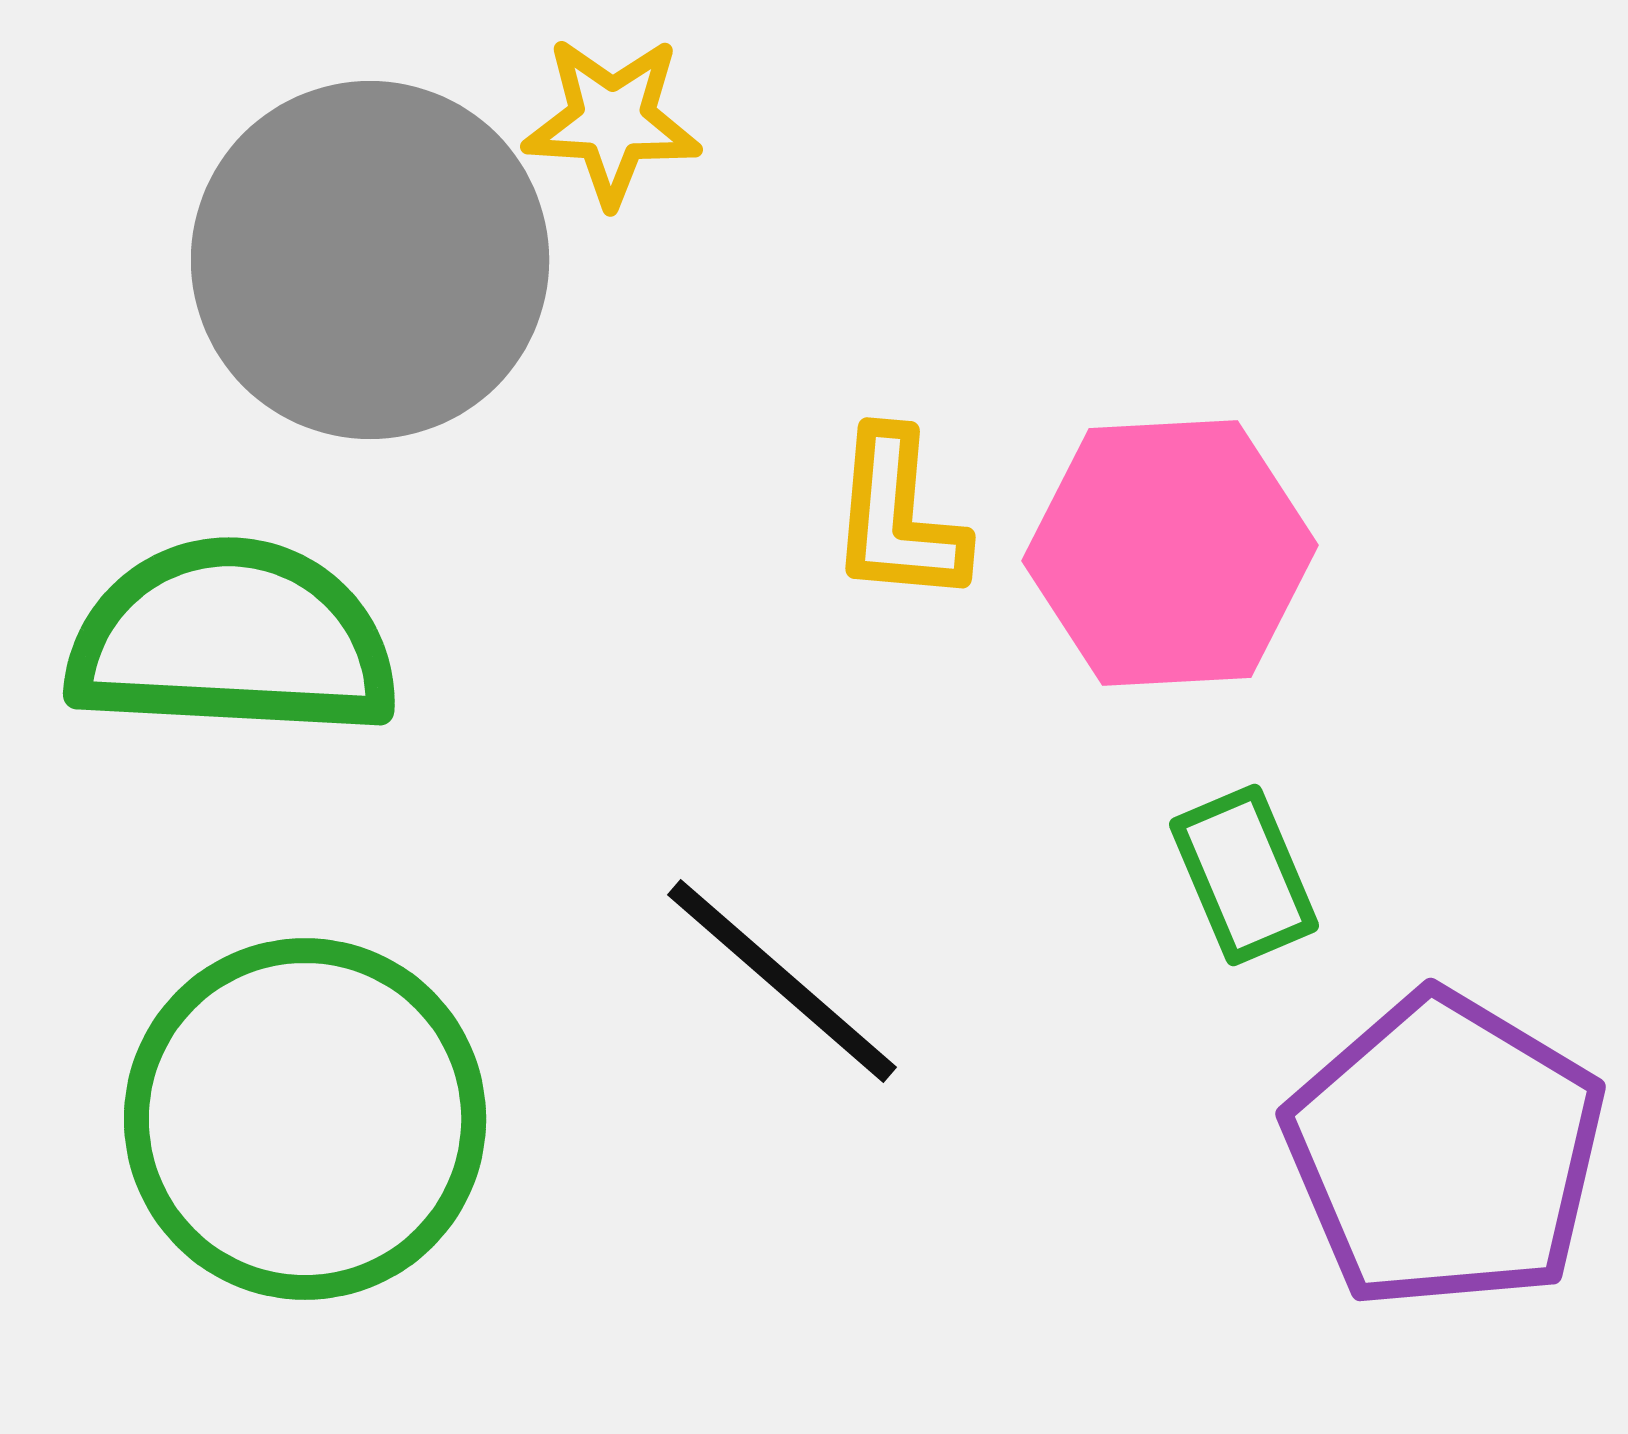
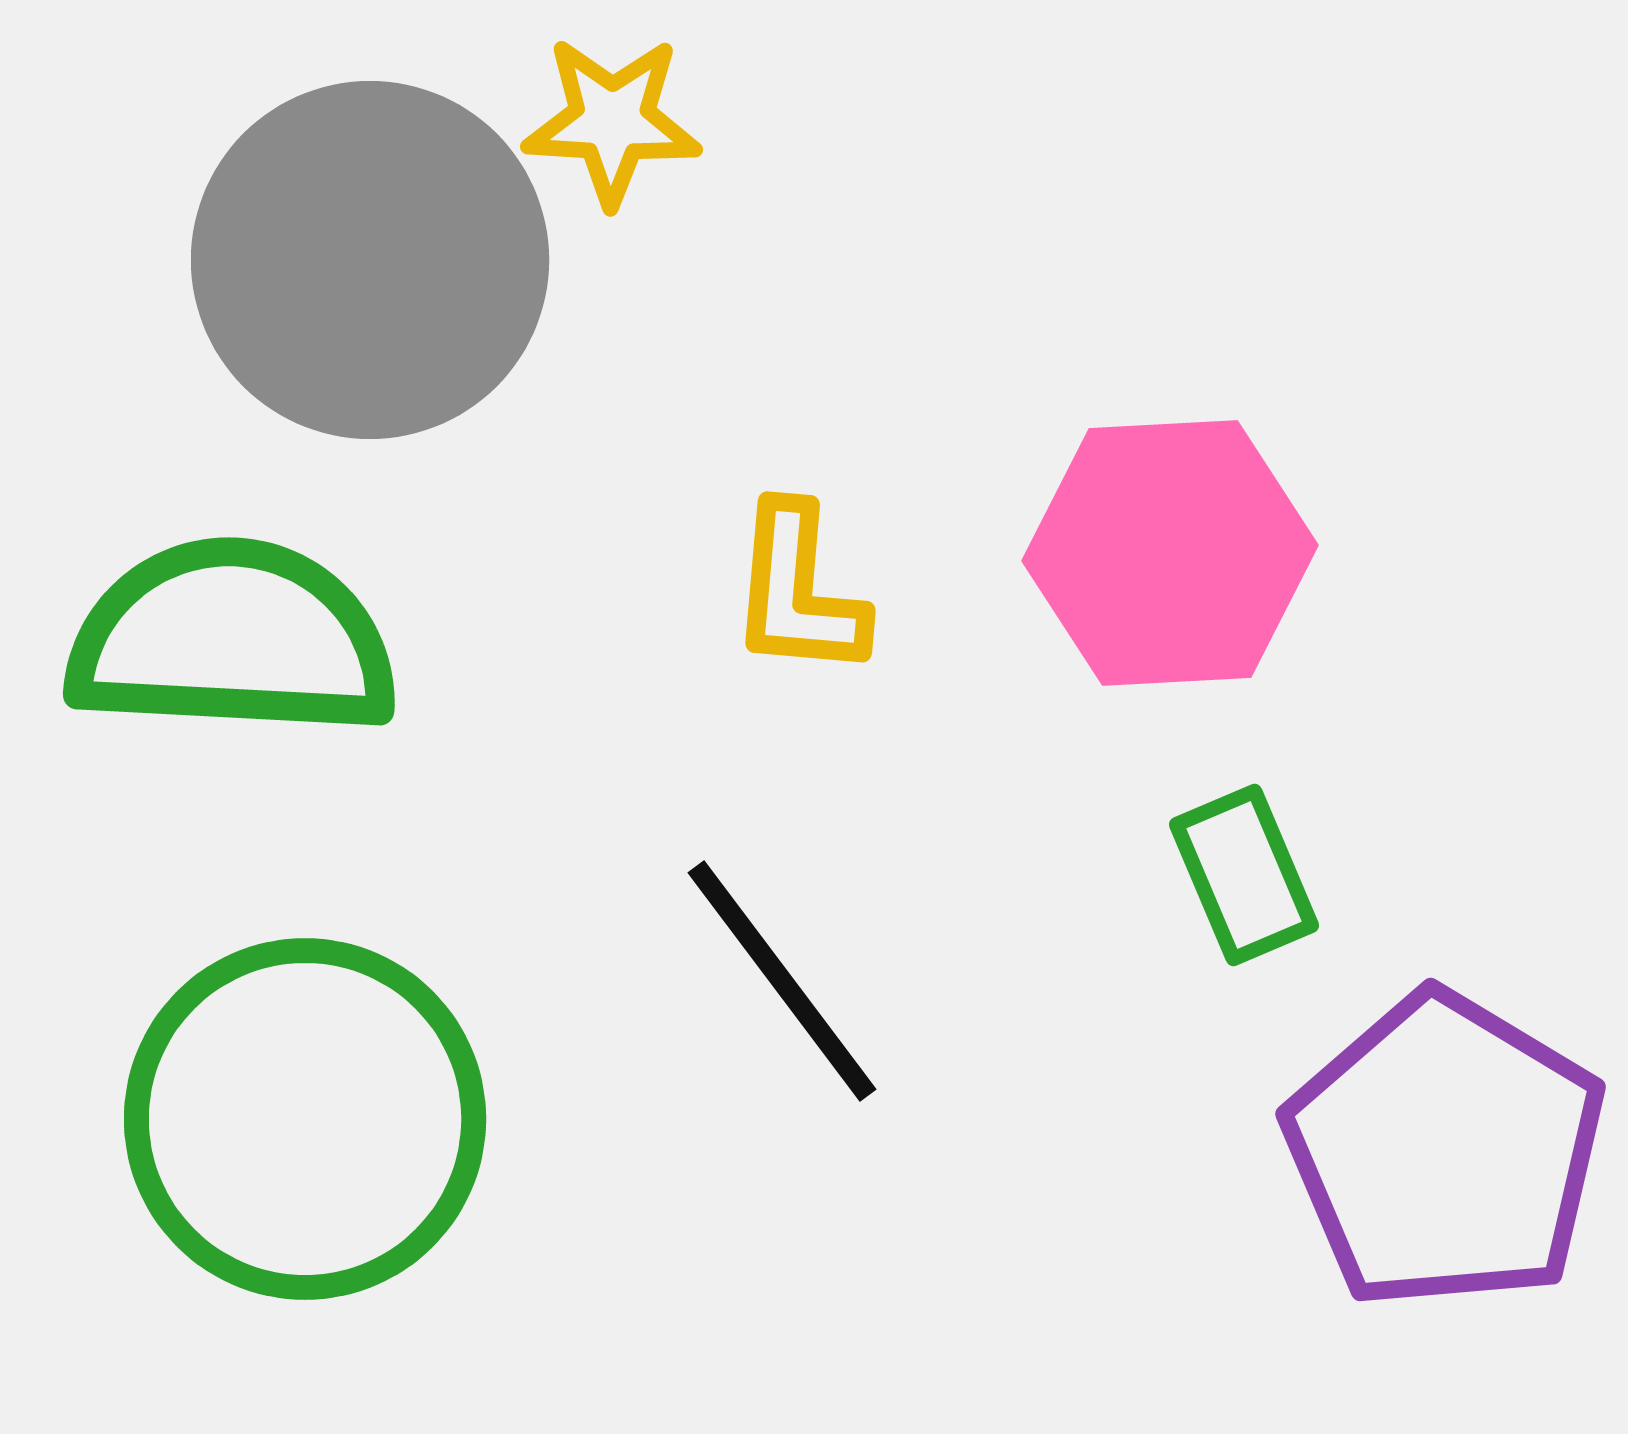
yellow L-shape: moved 100 px left, 74 px down
black line: rotated 12 degrees clockwise
